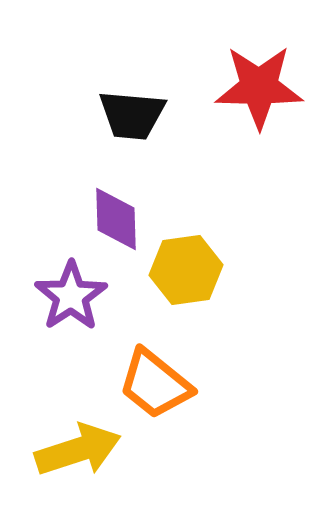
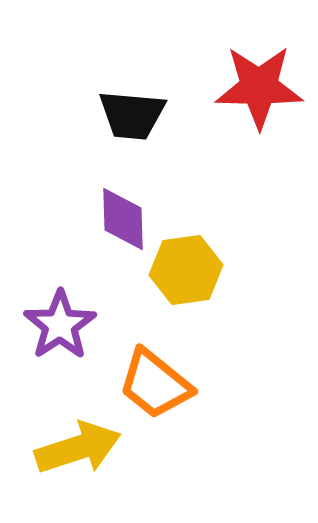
purple diamond: moved 7 px right
purple star: moved 11 px left, 29 px down
yellow arrow: moved 2 px up
